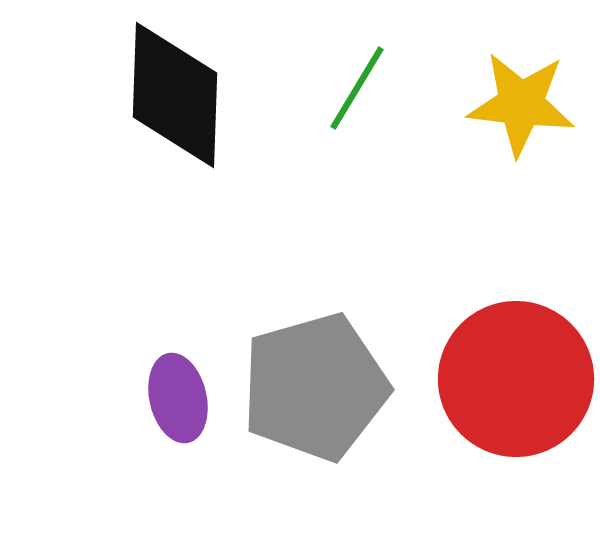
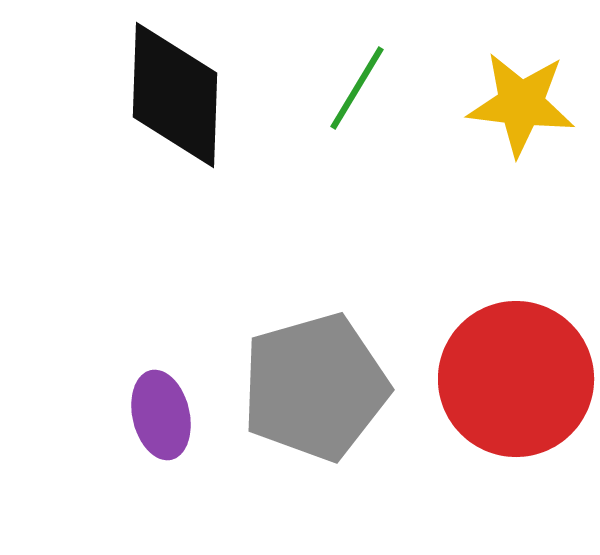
purple ellipse: moved 17 px left, 17 px down
